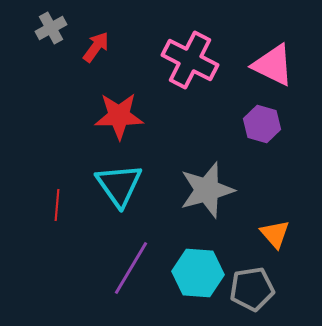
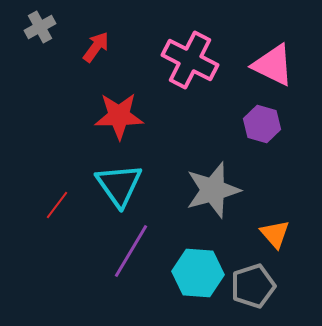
gray cross: moved 11 px left, 1 px up
gray star: moved 6 px right
red line: rotated 32 degrees clockwise
purple line: moved 17 px up
gray pentagon: moved 1 px right, 3 px up; rotated 9 degrees counterclockwise
